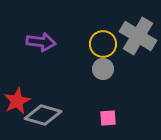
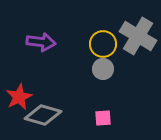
red star: moved 2 px right, 4 px up
pink square: moved 5 px left
